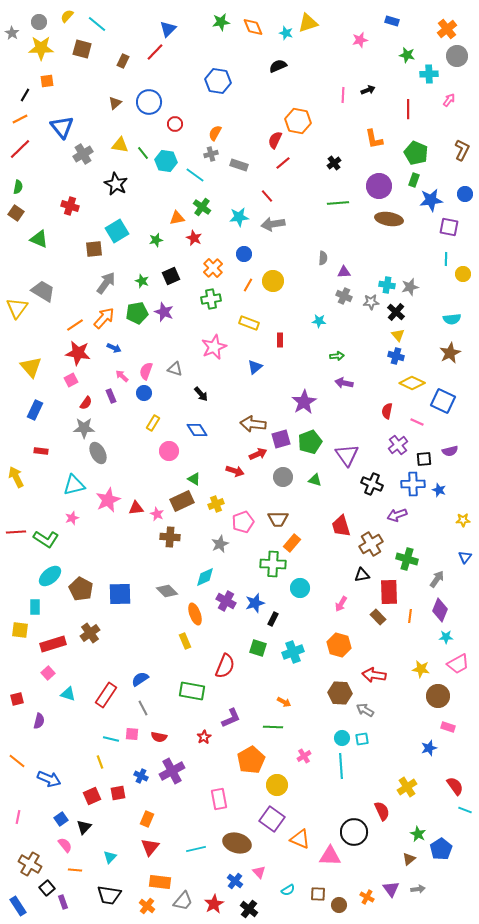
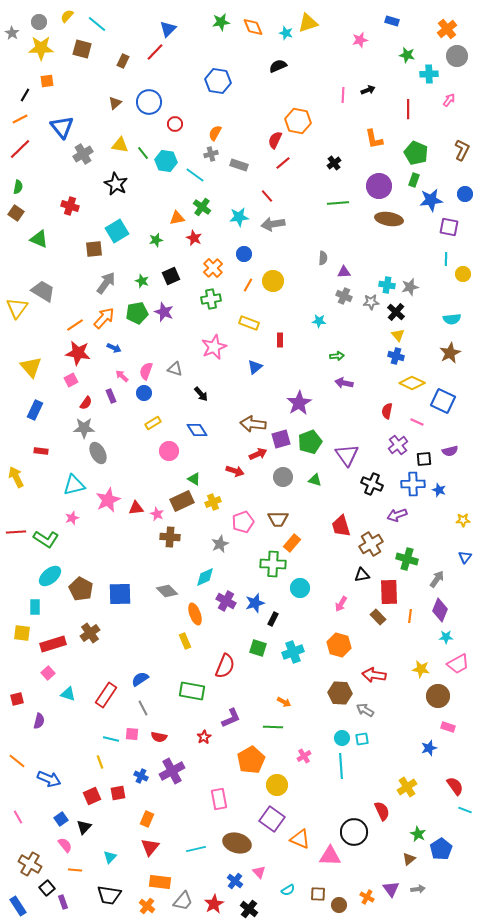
purple star at (304, 402): moved 5 px left, 1 px down
yellow rectangle at (153, 423): rotated 28 degrees clockwise
yellow cross at (216, 504): moved 3 px left, 2 px up
yellow square at (20, 630): moved 2 px right, 3 px down
pink line at (18, 817): rotated 40 degrees counterclockwise
